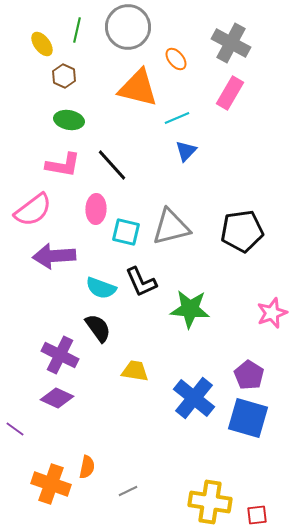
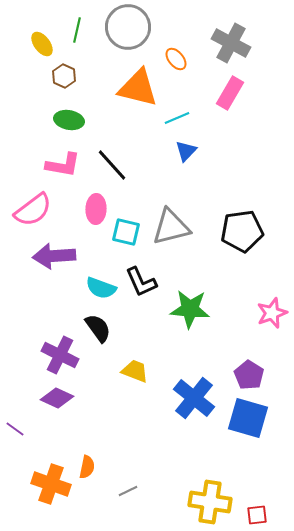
yellow trapezoid: rotated 12 degrees clockwise
